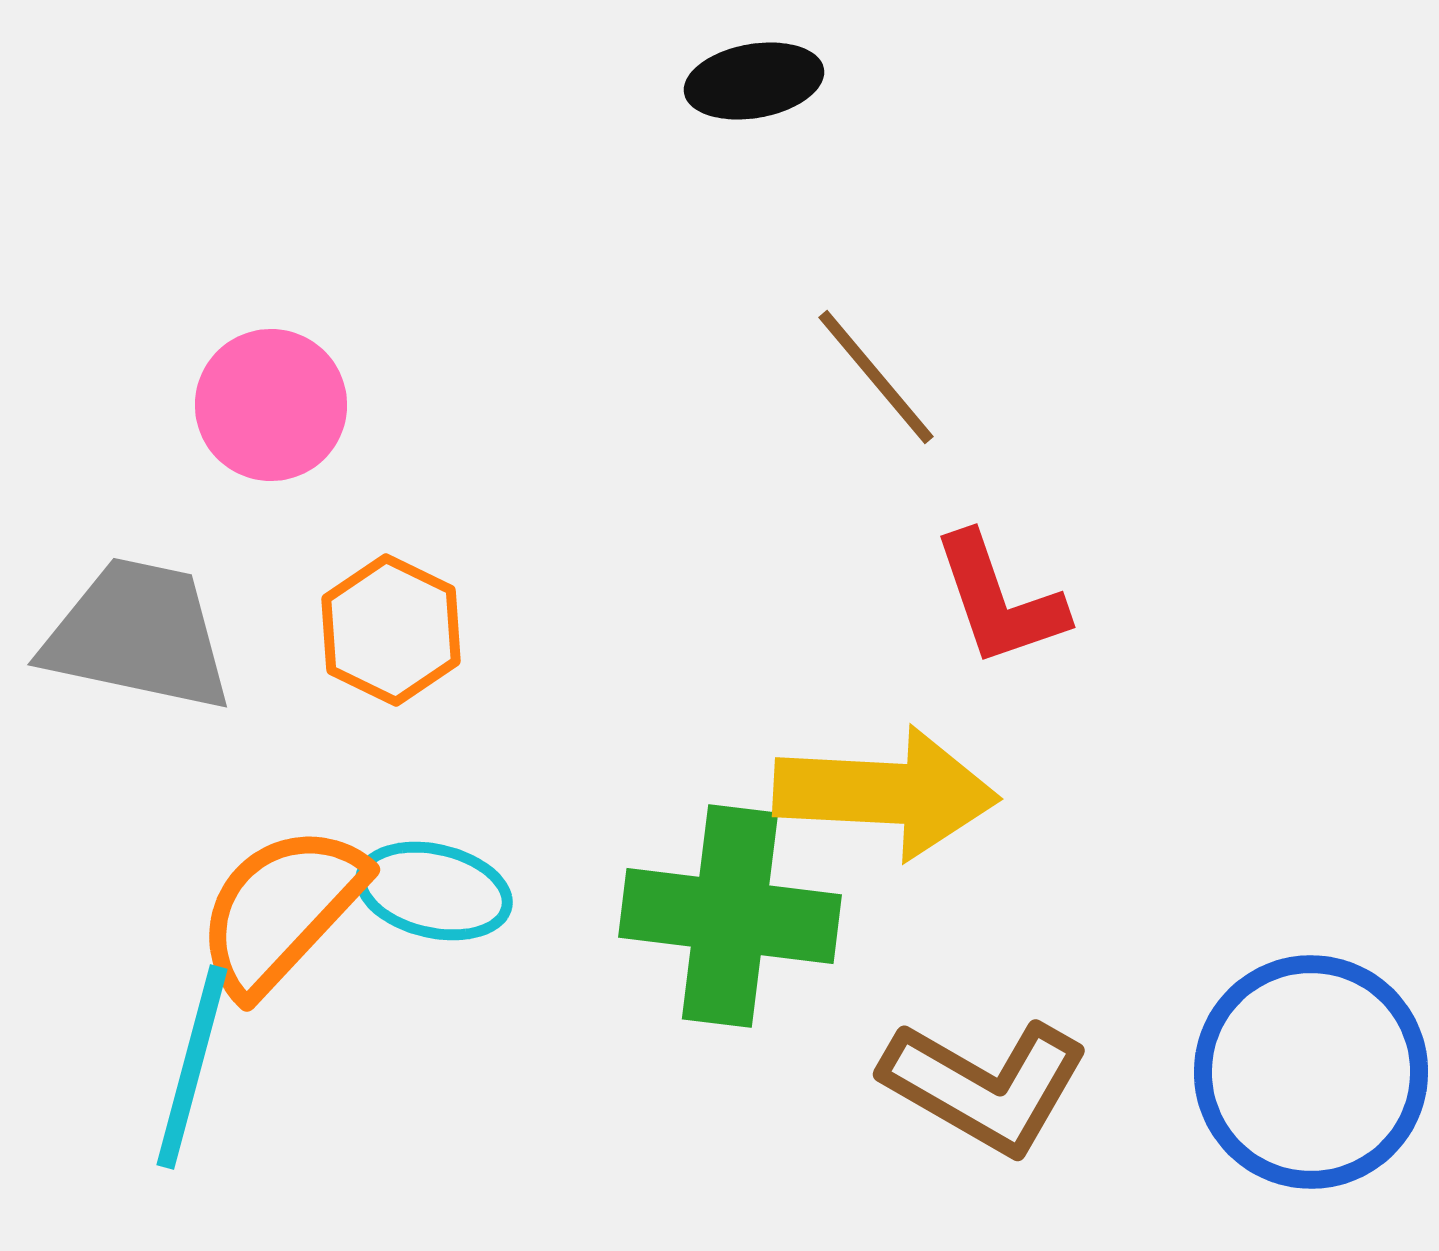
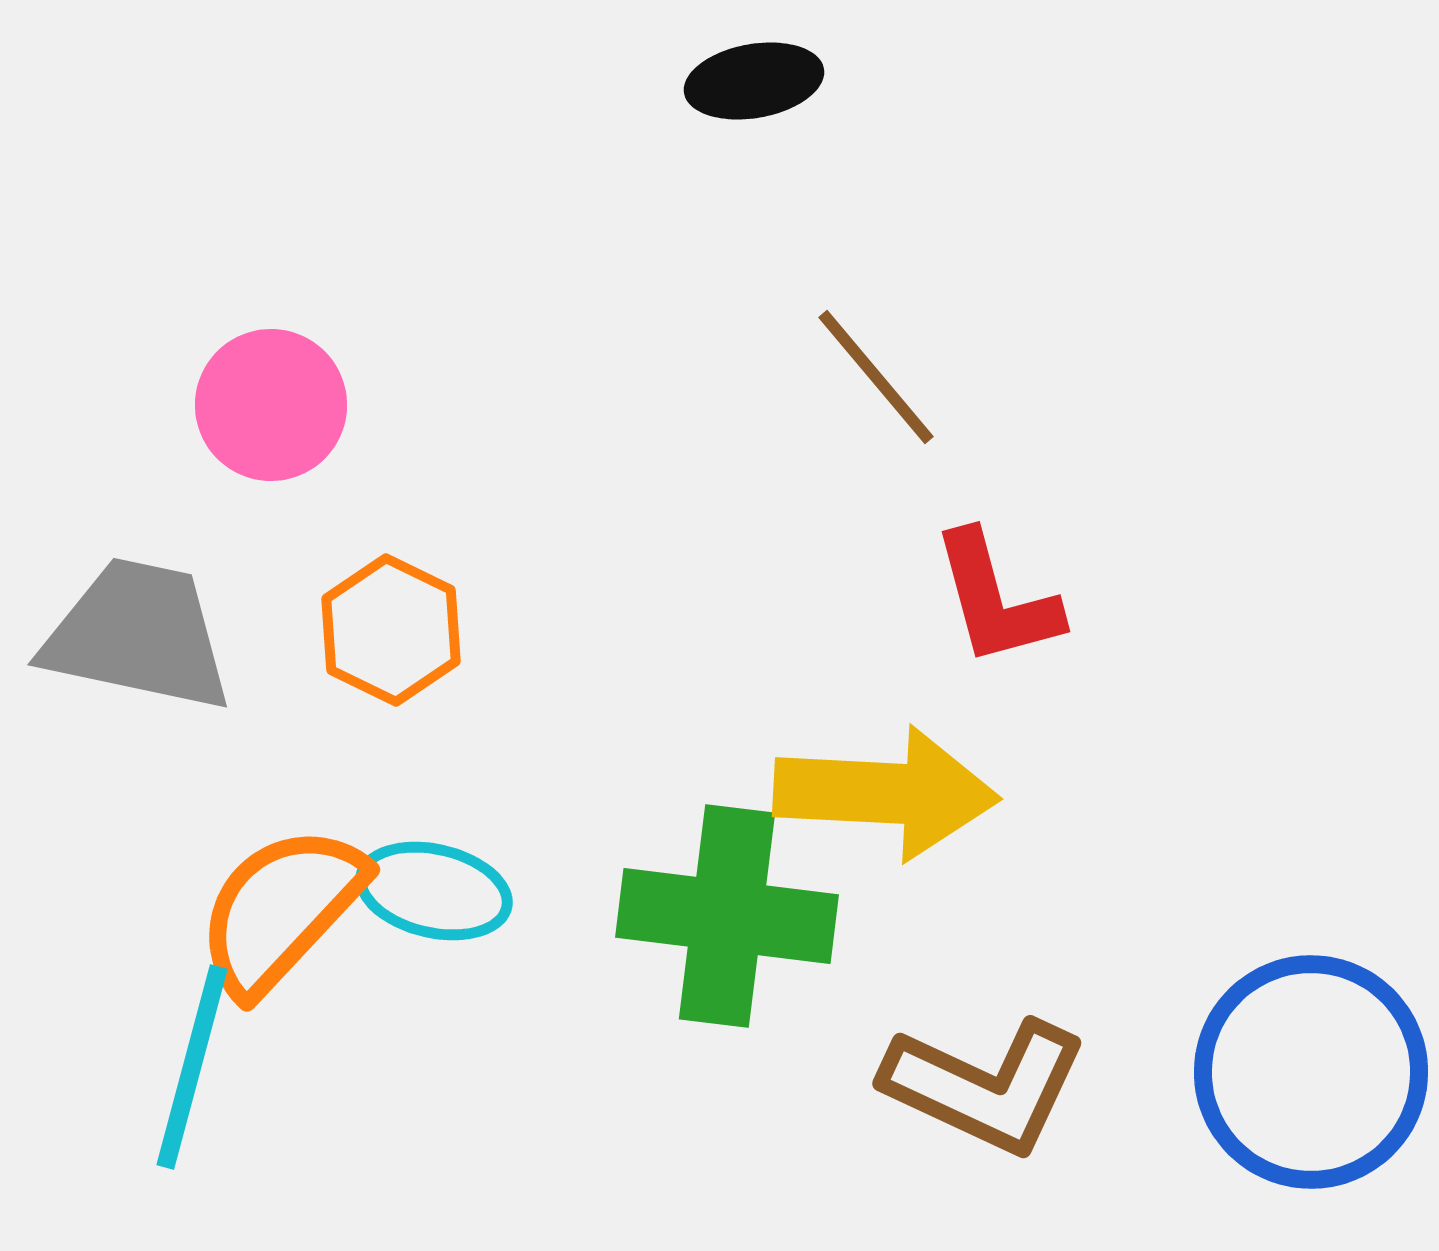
red L-shape: moved 3 px left, 1 px up; rotated 4 degrees clockwise
green cross: moved 3 px left
brown L-shape: rotated 5 degrees counterclockwise
